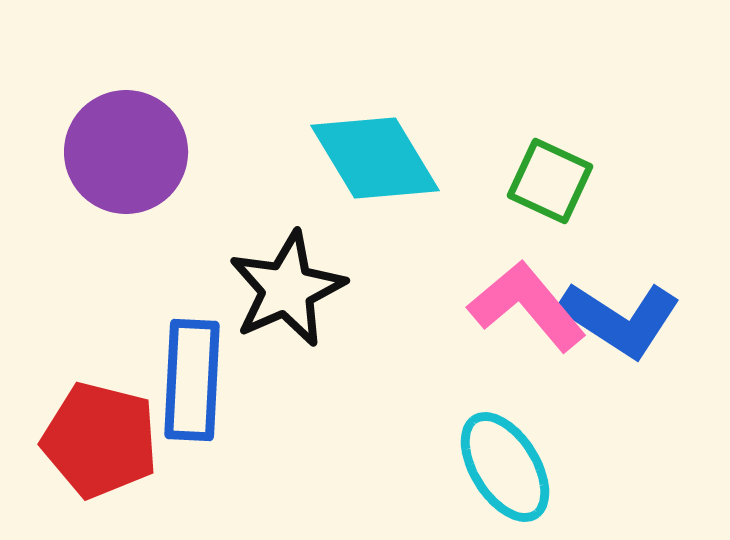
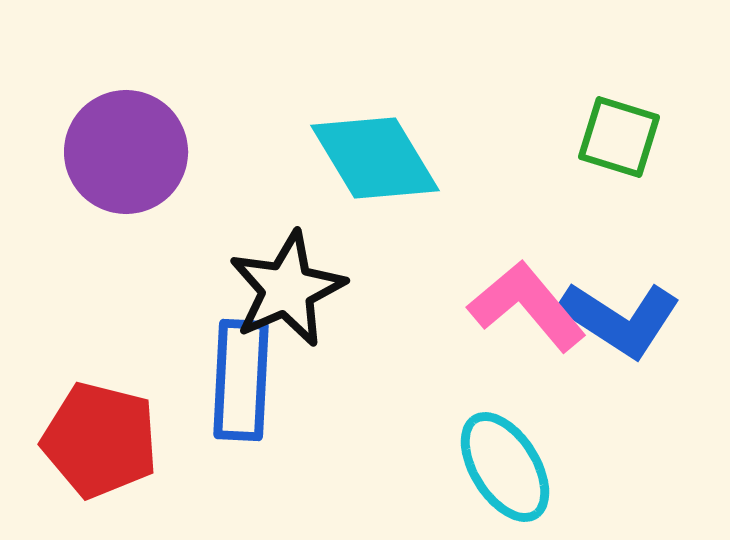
green square: moved 69 px right, 44 px up; rotated 8 degrees counterclockwise
blue rectangle: moved 49 px right
